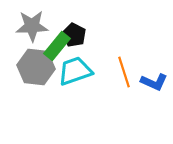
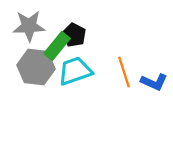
gray star: moved 3 px left
